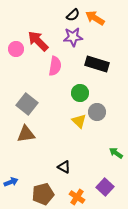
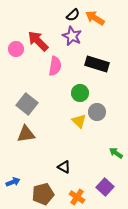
purple star: moved 1 px left, 1 px up; rotated 30 degrees clockwise
blue arrow: moved 2 px right
